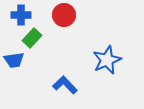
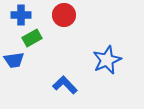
green rectangle: rotated 18 degrees clockwise
